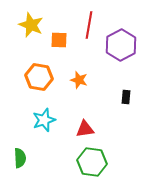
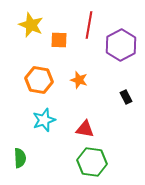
orange hexagon: moved 3 px down
black rectangle: rotated 32 degrees counterclockwise
red triangle: rotated 18 degrees clockwise
